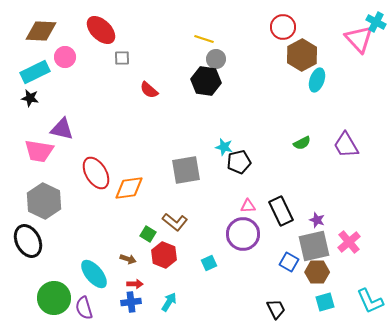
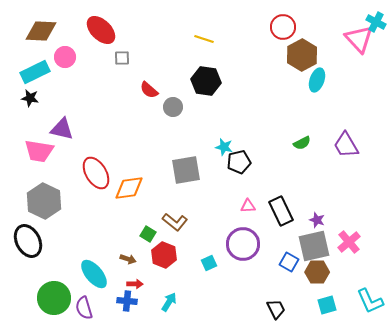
gray circle at (216, 59): moved 43 px left, 48 px down
purple circle at (243, 234): moved 10 px down
blue cross at (131, 302): moved 4 px left, 1 px up; rotated 12 degrees clockwise
cyan square at (325, 302): moved 2 px right, 3 px down
